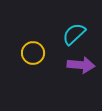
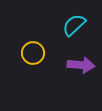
cyan semicircle: moved 9 px up
